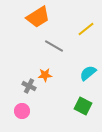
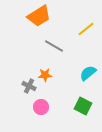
orange trapezoid: moved 1 px right, 1 px up
pink circle: moved 19 px right, 4 px up
